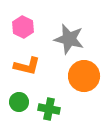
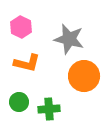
pink hexagon: moved 2 px left
orange L-shape: moved 3 px up
green cross: rotated 15 degrees counterclockwise
